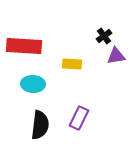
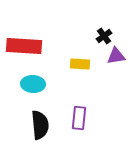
yellow rectangle: moved 8 px right
purple rectangle: rotated 20 degrees counterclockwise
black semicircle: rotated 12 degrees counterclockwise
